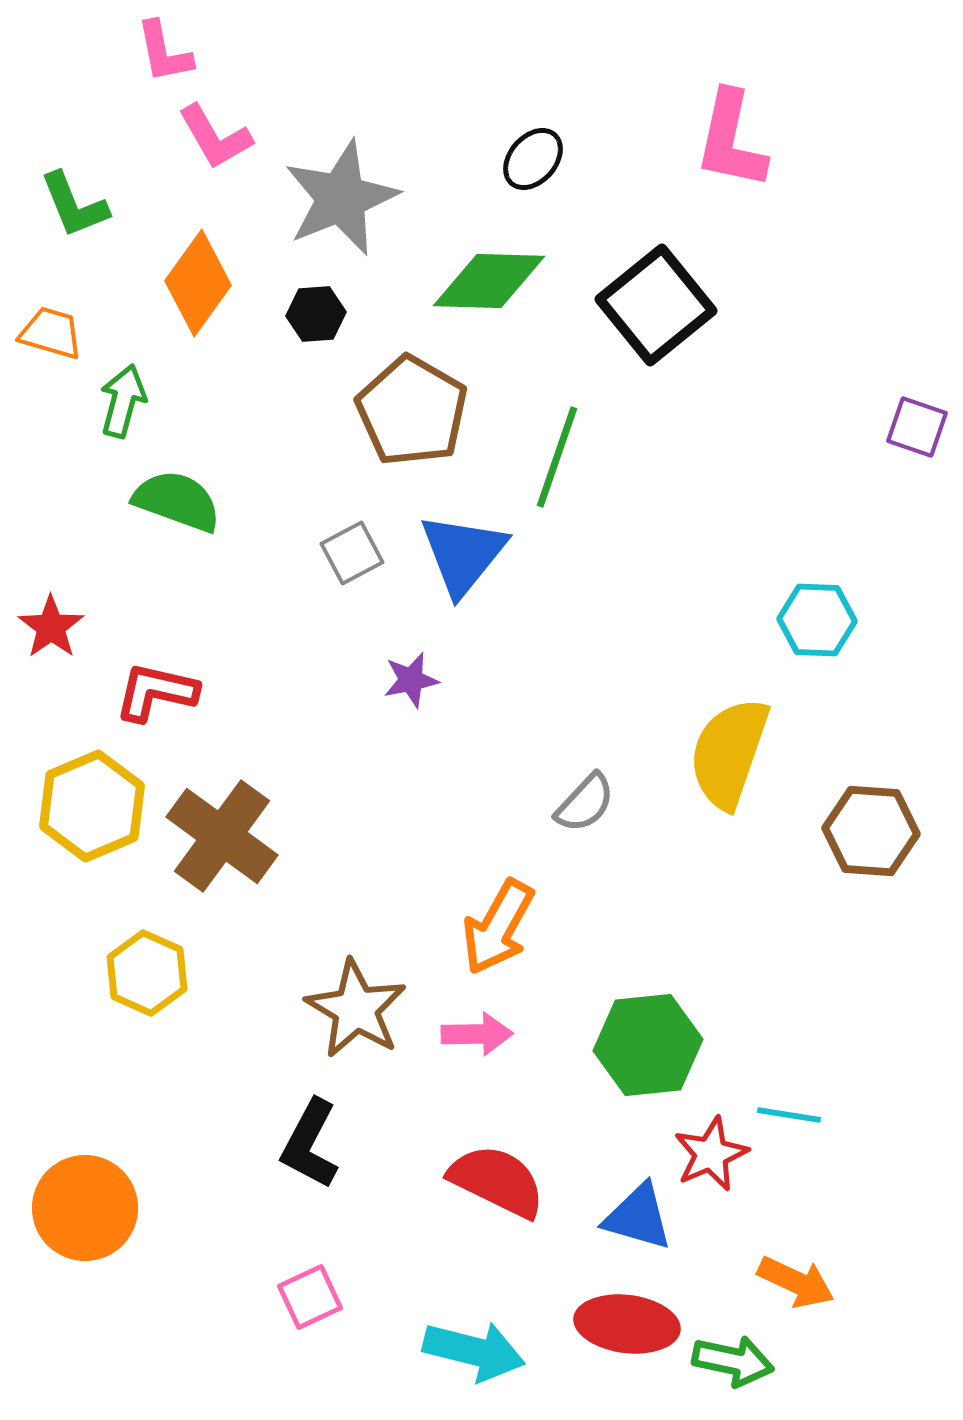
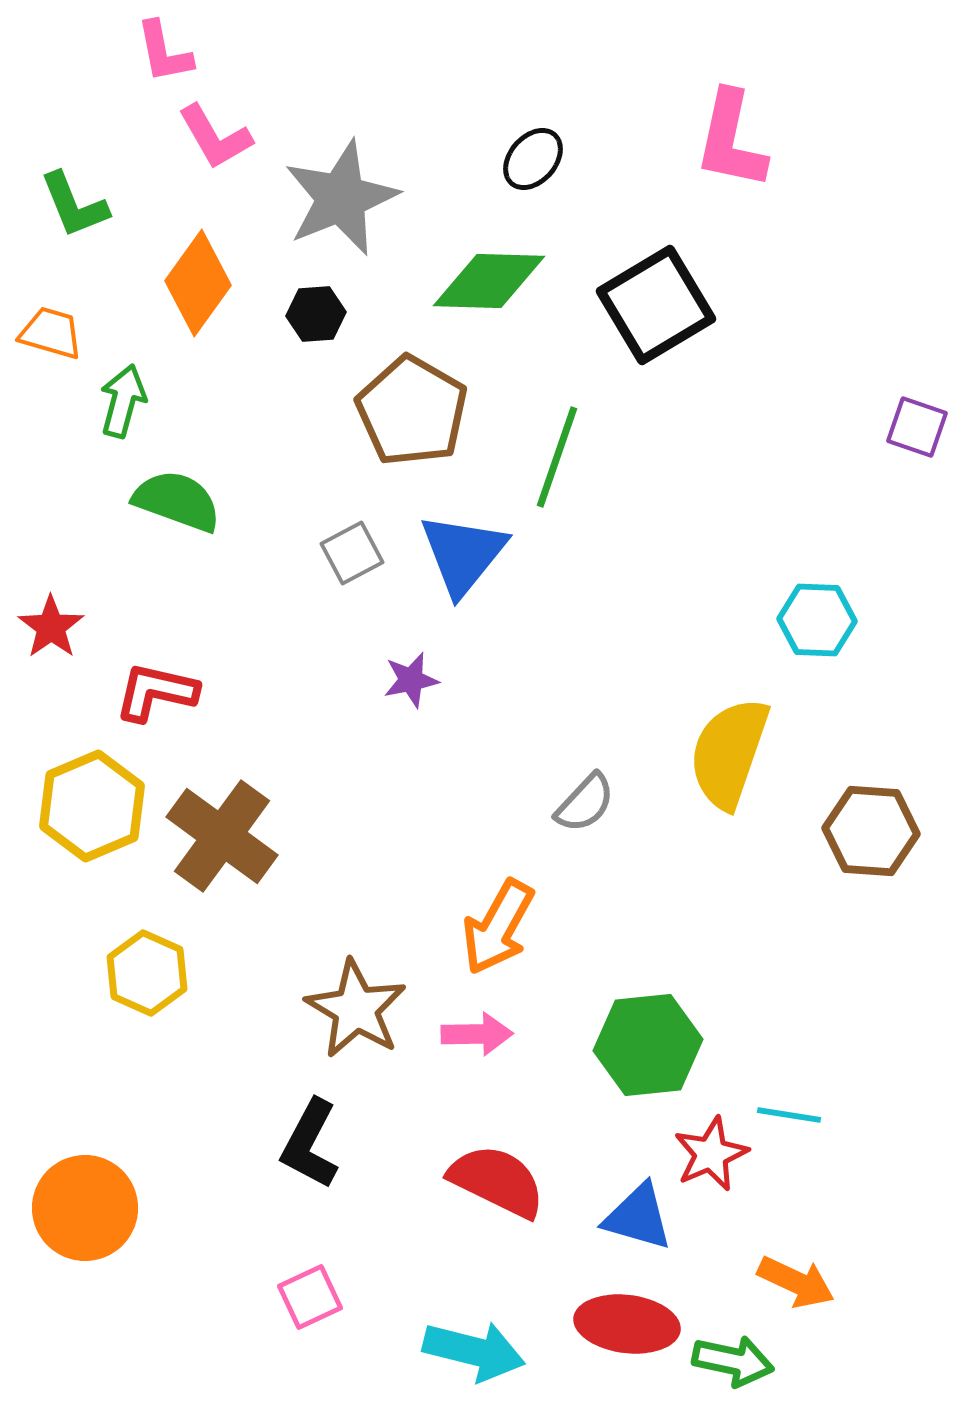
black square at (656, 305): rotated 8 degrees clockwise
